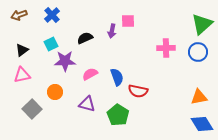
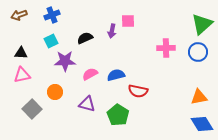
blue cross: rotated 21 degrees clockwise
cyan square: moved 3 px up
black triangle: moved 1 px left, 3 px down; rotated 40 degrees clockwise
blue semicircle: moved 1 px left, 2 px up; rotated 84 degrees counterclockwise
